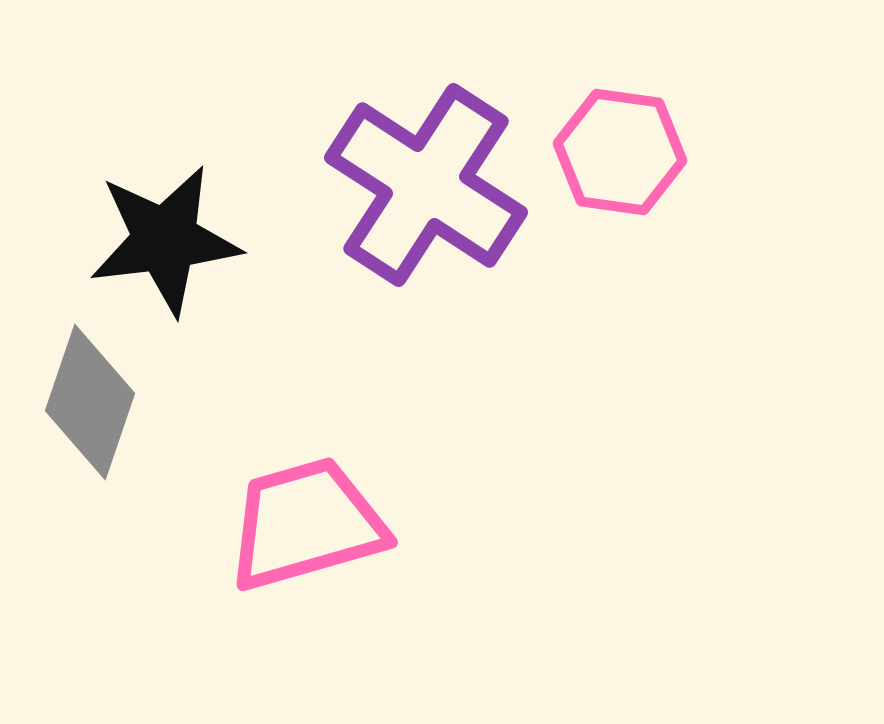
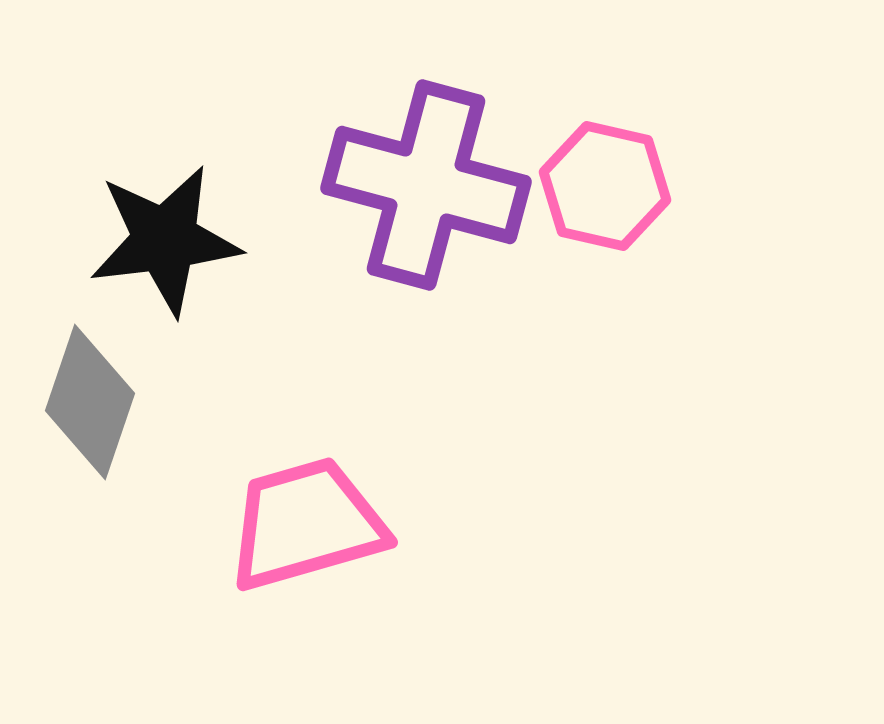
pink hexagon: moved 15 px left, 34 px down; rotated 5 degrees clockwise
purple cross: rotated 18 degrees counterclockwise
